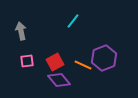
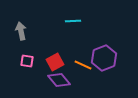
cyan line: rotated 49 degrees clockwise
pink square: rotated 16 degrees clockwise
